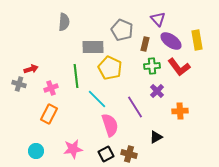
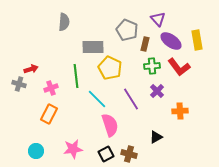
gray pentagon: moved 5 px right
purple line: moved 4 px left, 8 px up
